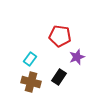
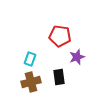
cyan rectangle: rotated 16 degrees counterclockwise
black rectangle: rotated 42 degrees counterclockwise
brown cross: rotated 30 degrees counterclockwise
